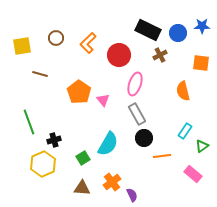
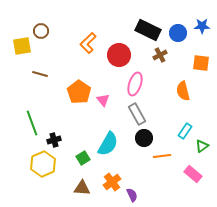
brown circle: moved 15 px left, 7 px up
green line: moved 3 px right, 1 px down
